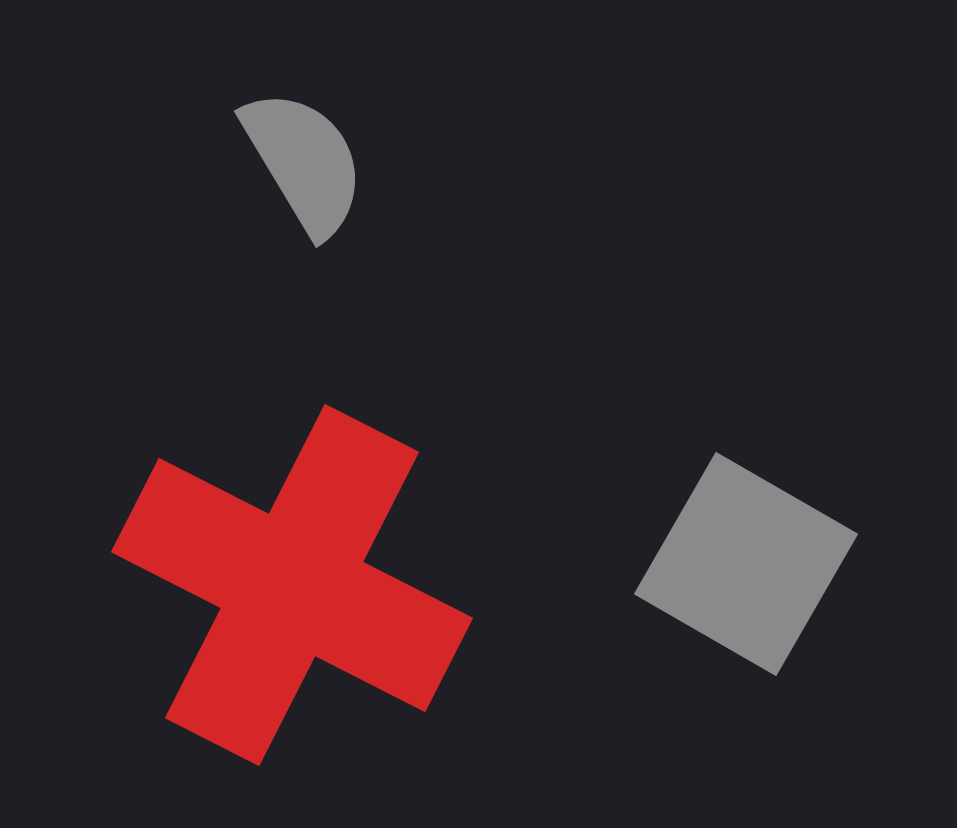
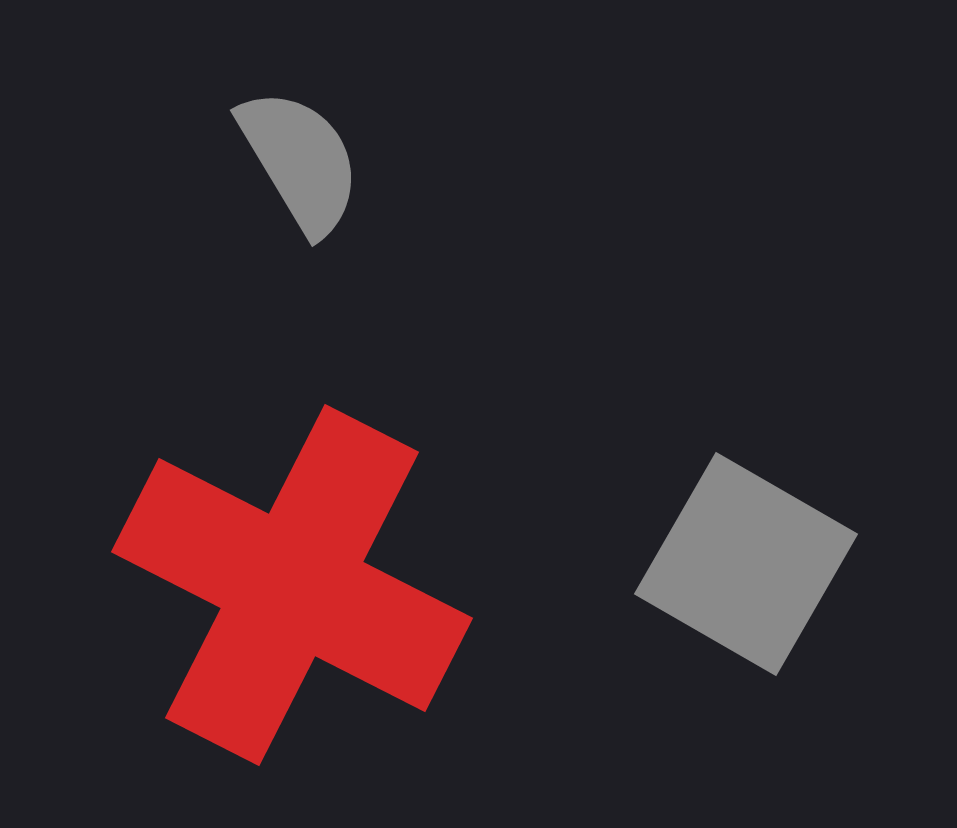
gray semicircle: moved 4 px left, 1 px up
